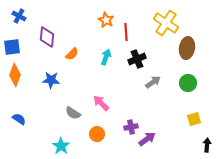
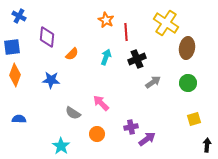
blue semicircle: rotated 32 degrees counterclockwise
